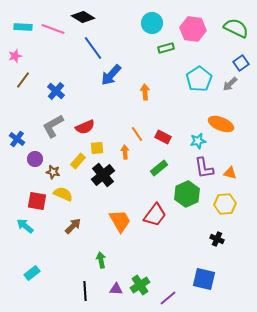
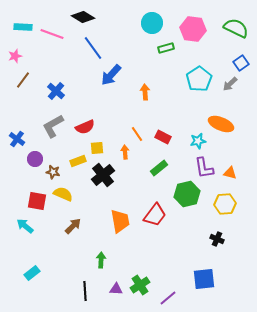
pink line at (53, 29): moved 1 px left, 5 px down
yellow rectangle at (78, 161): rotated 28 degrees clockwise
green hexagon at (187, 194): rotated 10 degrees clockwise
orange trapezoid at (120, 221): rotated 20 degrees clockwise
green arrow at (101, 260): rotated 14 degrees clockwise
blue square at (204, 279): rotated 20 degrees counterclockwise
